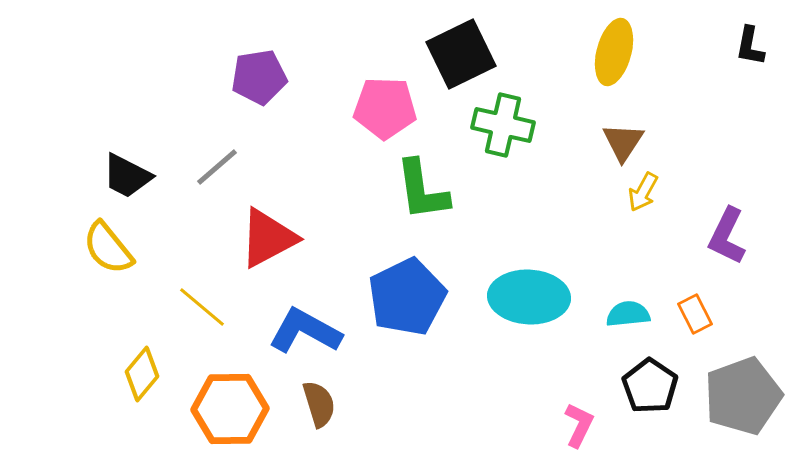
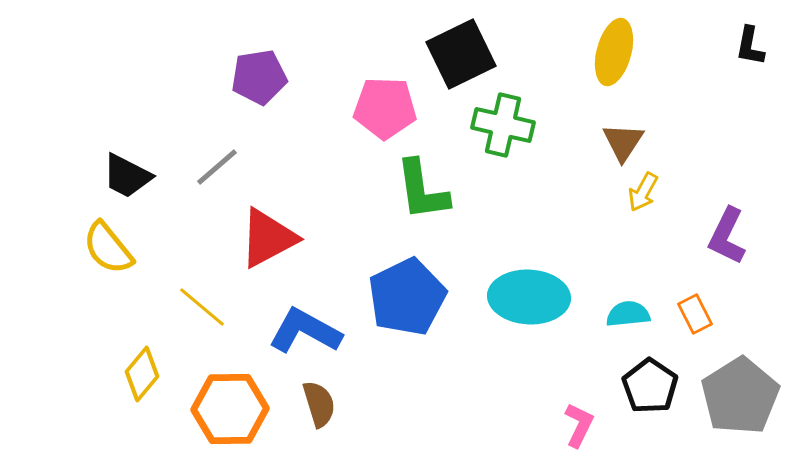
gray pentagon: moved 3 px left; rotated 12 degrees counterclockwise
